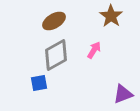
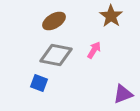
gray diamond: rotated 40 degrees clockwise
blue square: rotated 30 degrees clockwise
